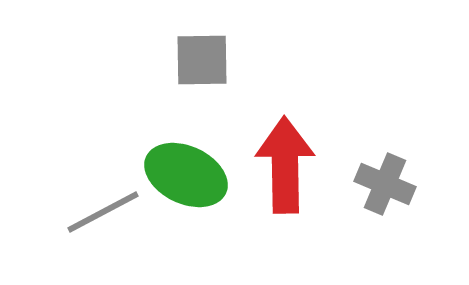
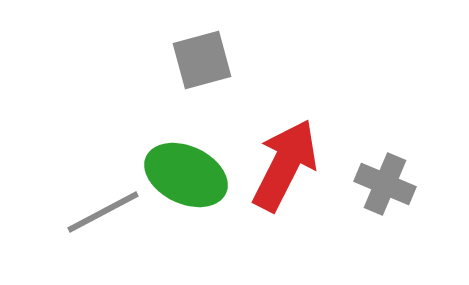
gray square: rotated 14 degrees counterclockwise
red arrow: rotated 28 degrees clockwise
